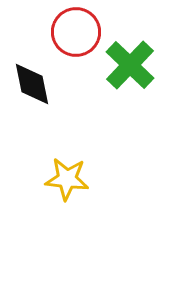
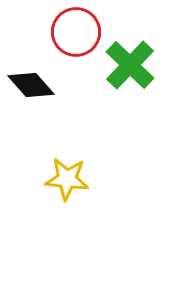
black diamond: moved 1 px left, 1 px down; rotated 30 degrees counterclockwise
